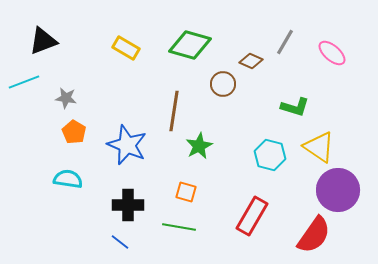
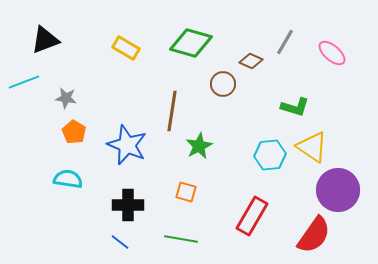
black triangle: moved 2 px right, 1 px up
green diamond: moved 1 px right, 2 px up
brown line: moved 2 px left
yellow triangle: moved 7 px left
cyan hexagon: rotated 20 degrees counterclockwise
green line: moved 2 px right, 12 px down
